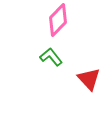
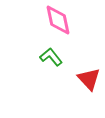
pink diamond: rotated 56 degrees counterclockwise
